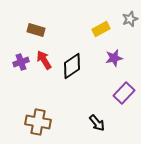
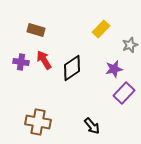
gray star: moved 26 px down
yellow rectangle: rotated 18 degrees counterclockwise
purple star: moved 11 px down
purple cross: rotated 28 degrees clockwise
black diamond: moved 2 px down
black arrow: moved 5 px left, 3 px down
